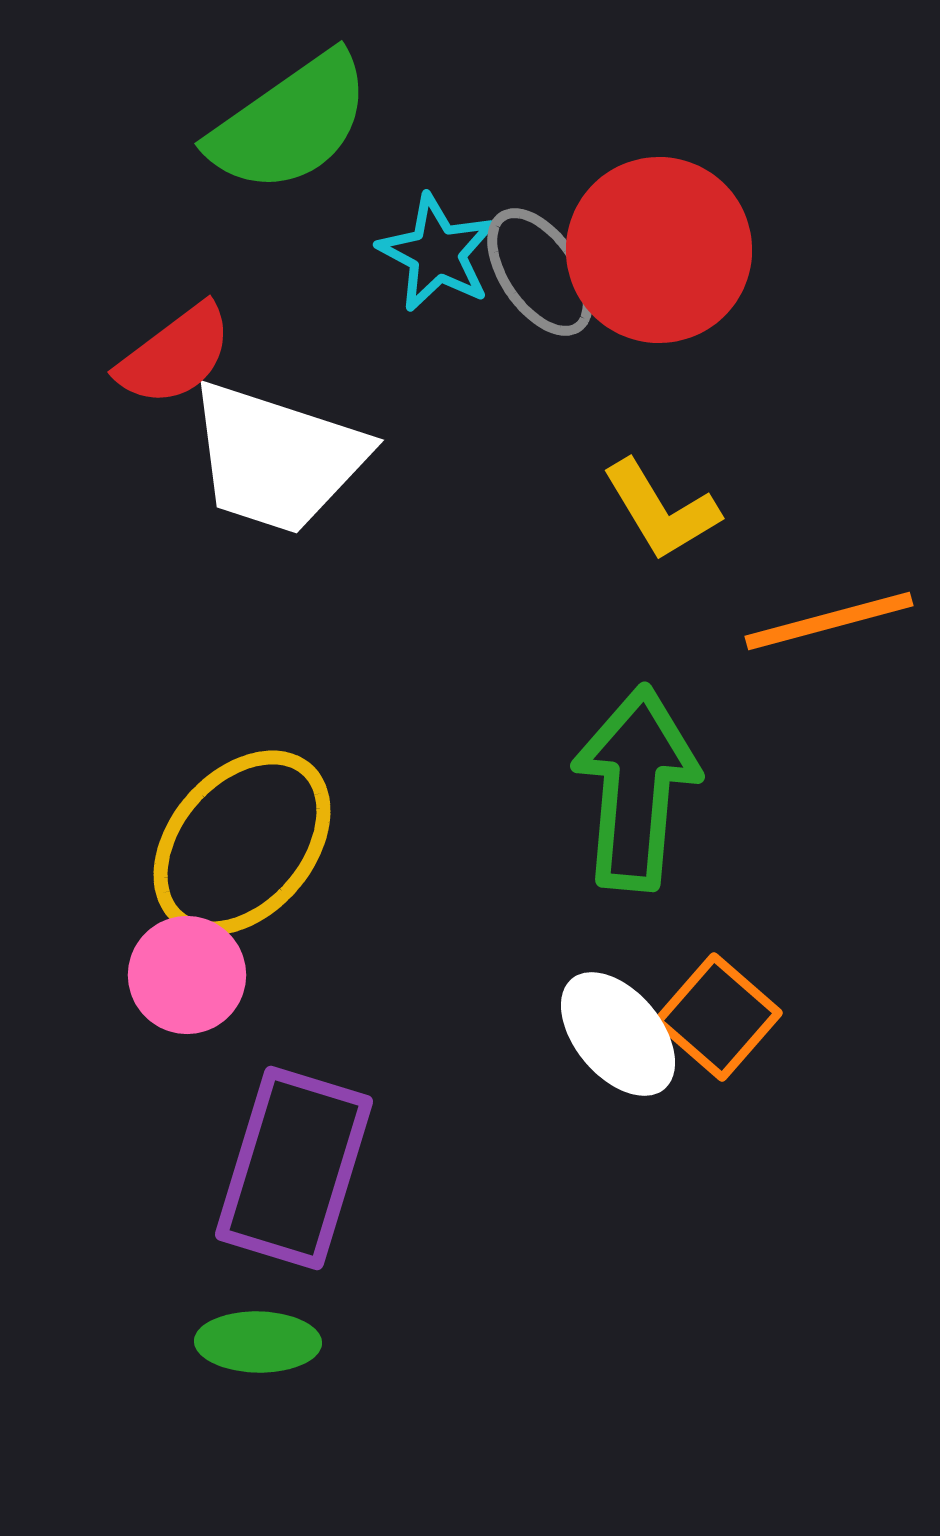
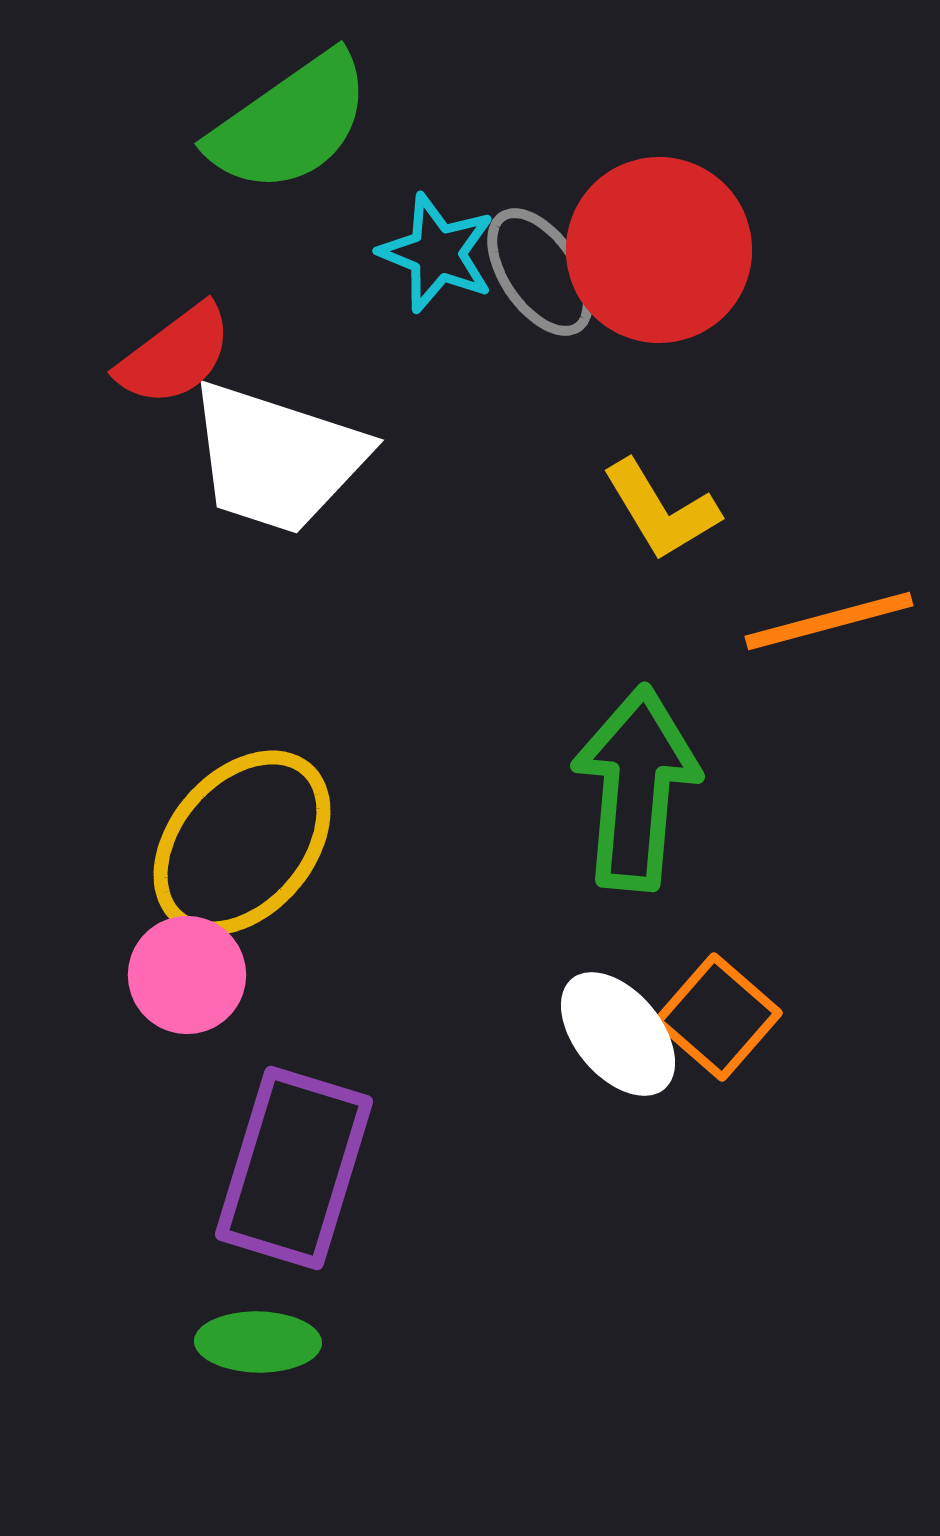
cyan star: rotated 6 degrees counterclockwise
